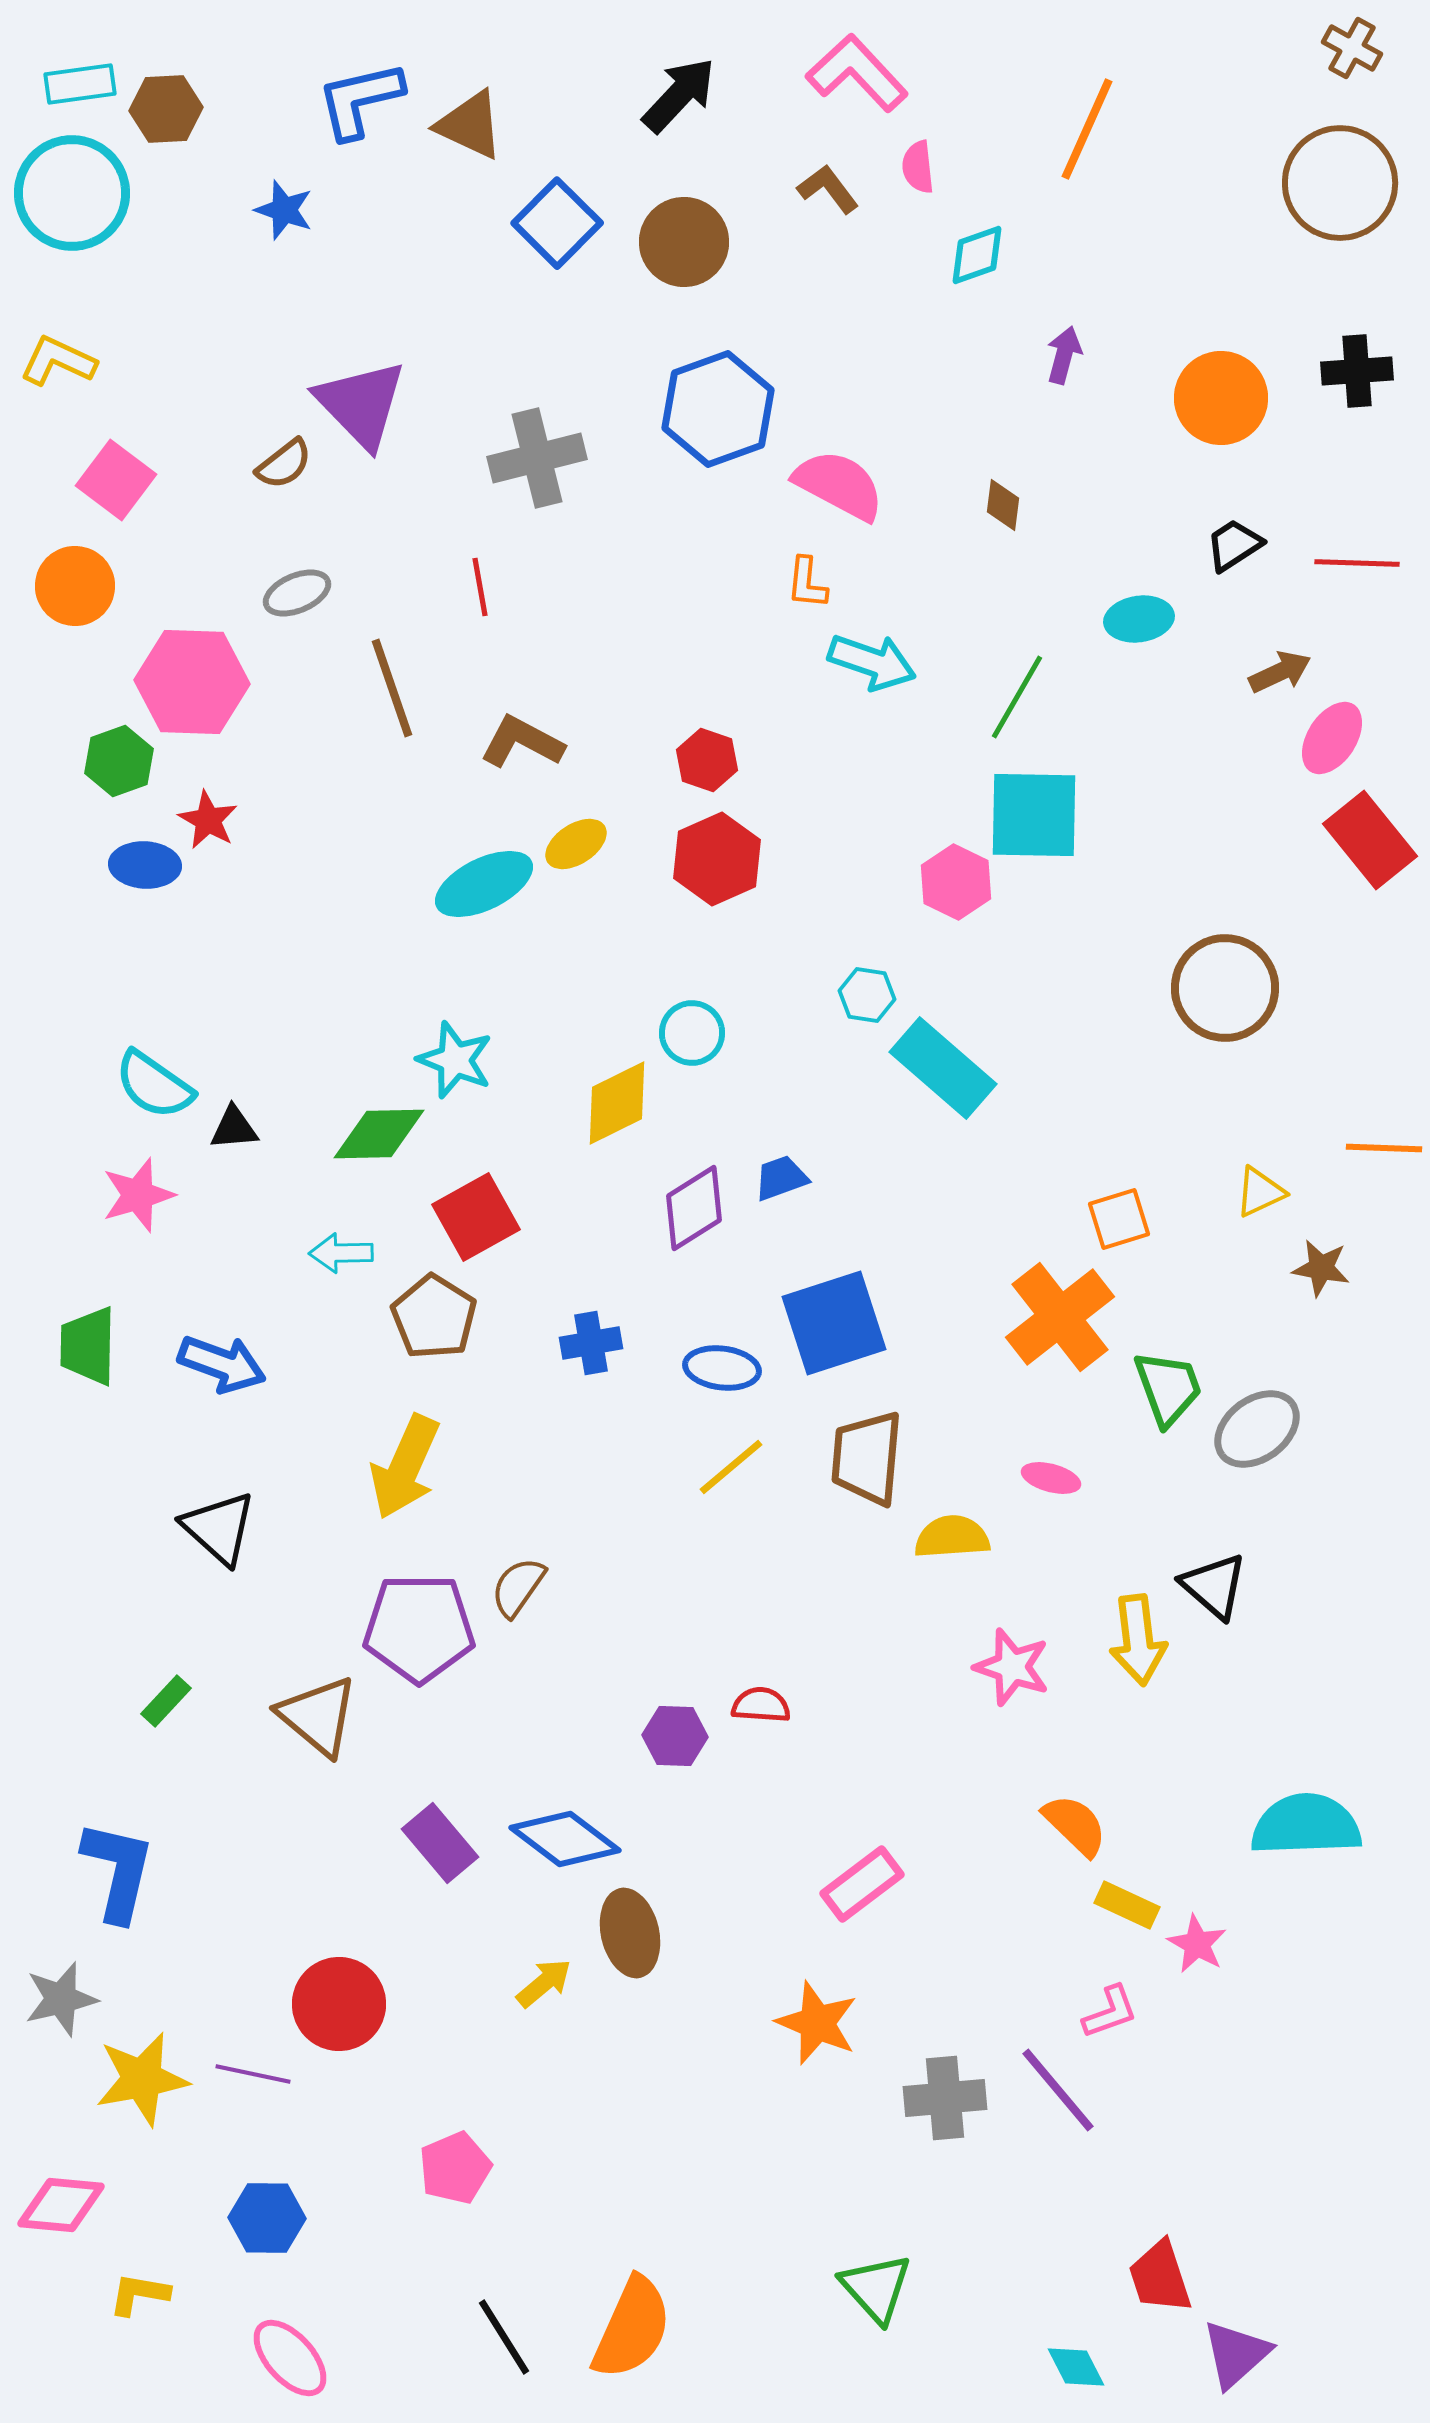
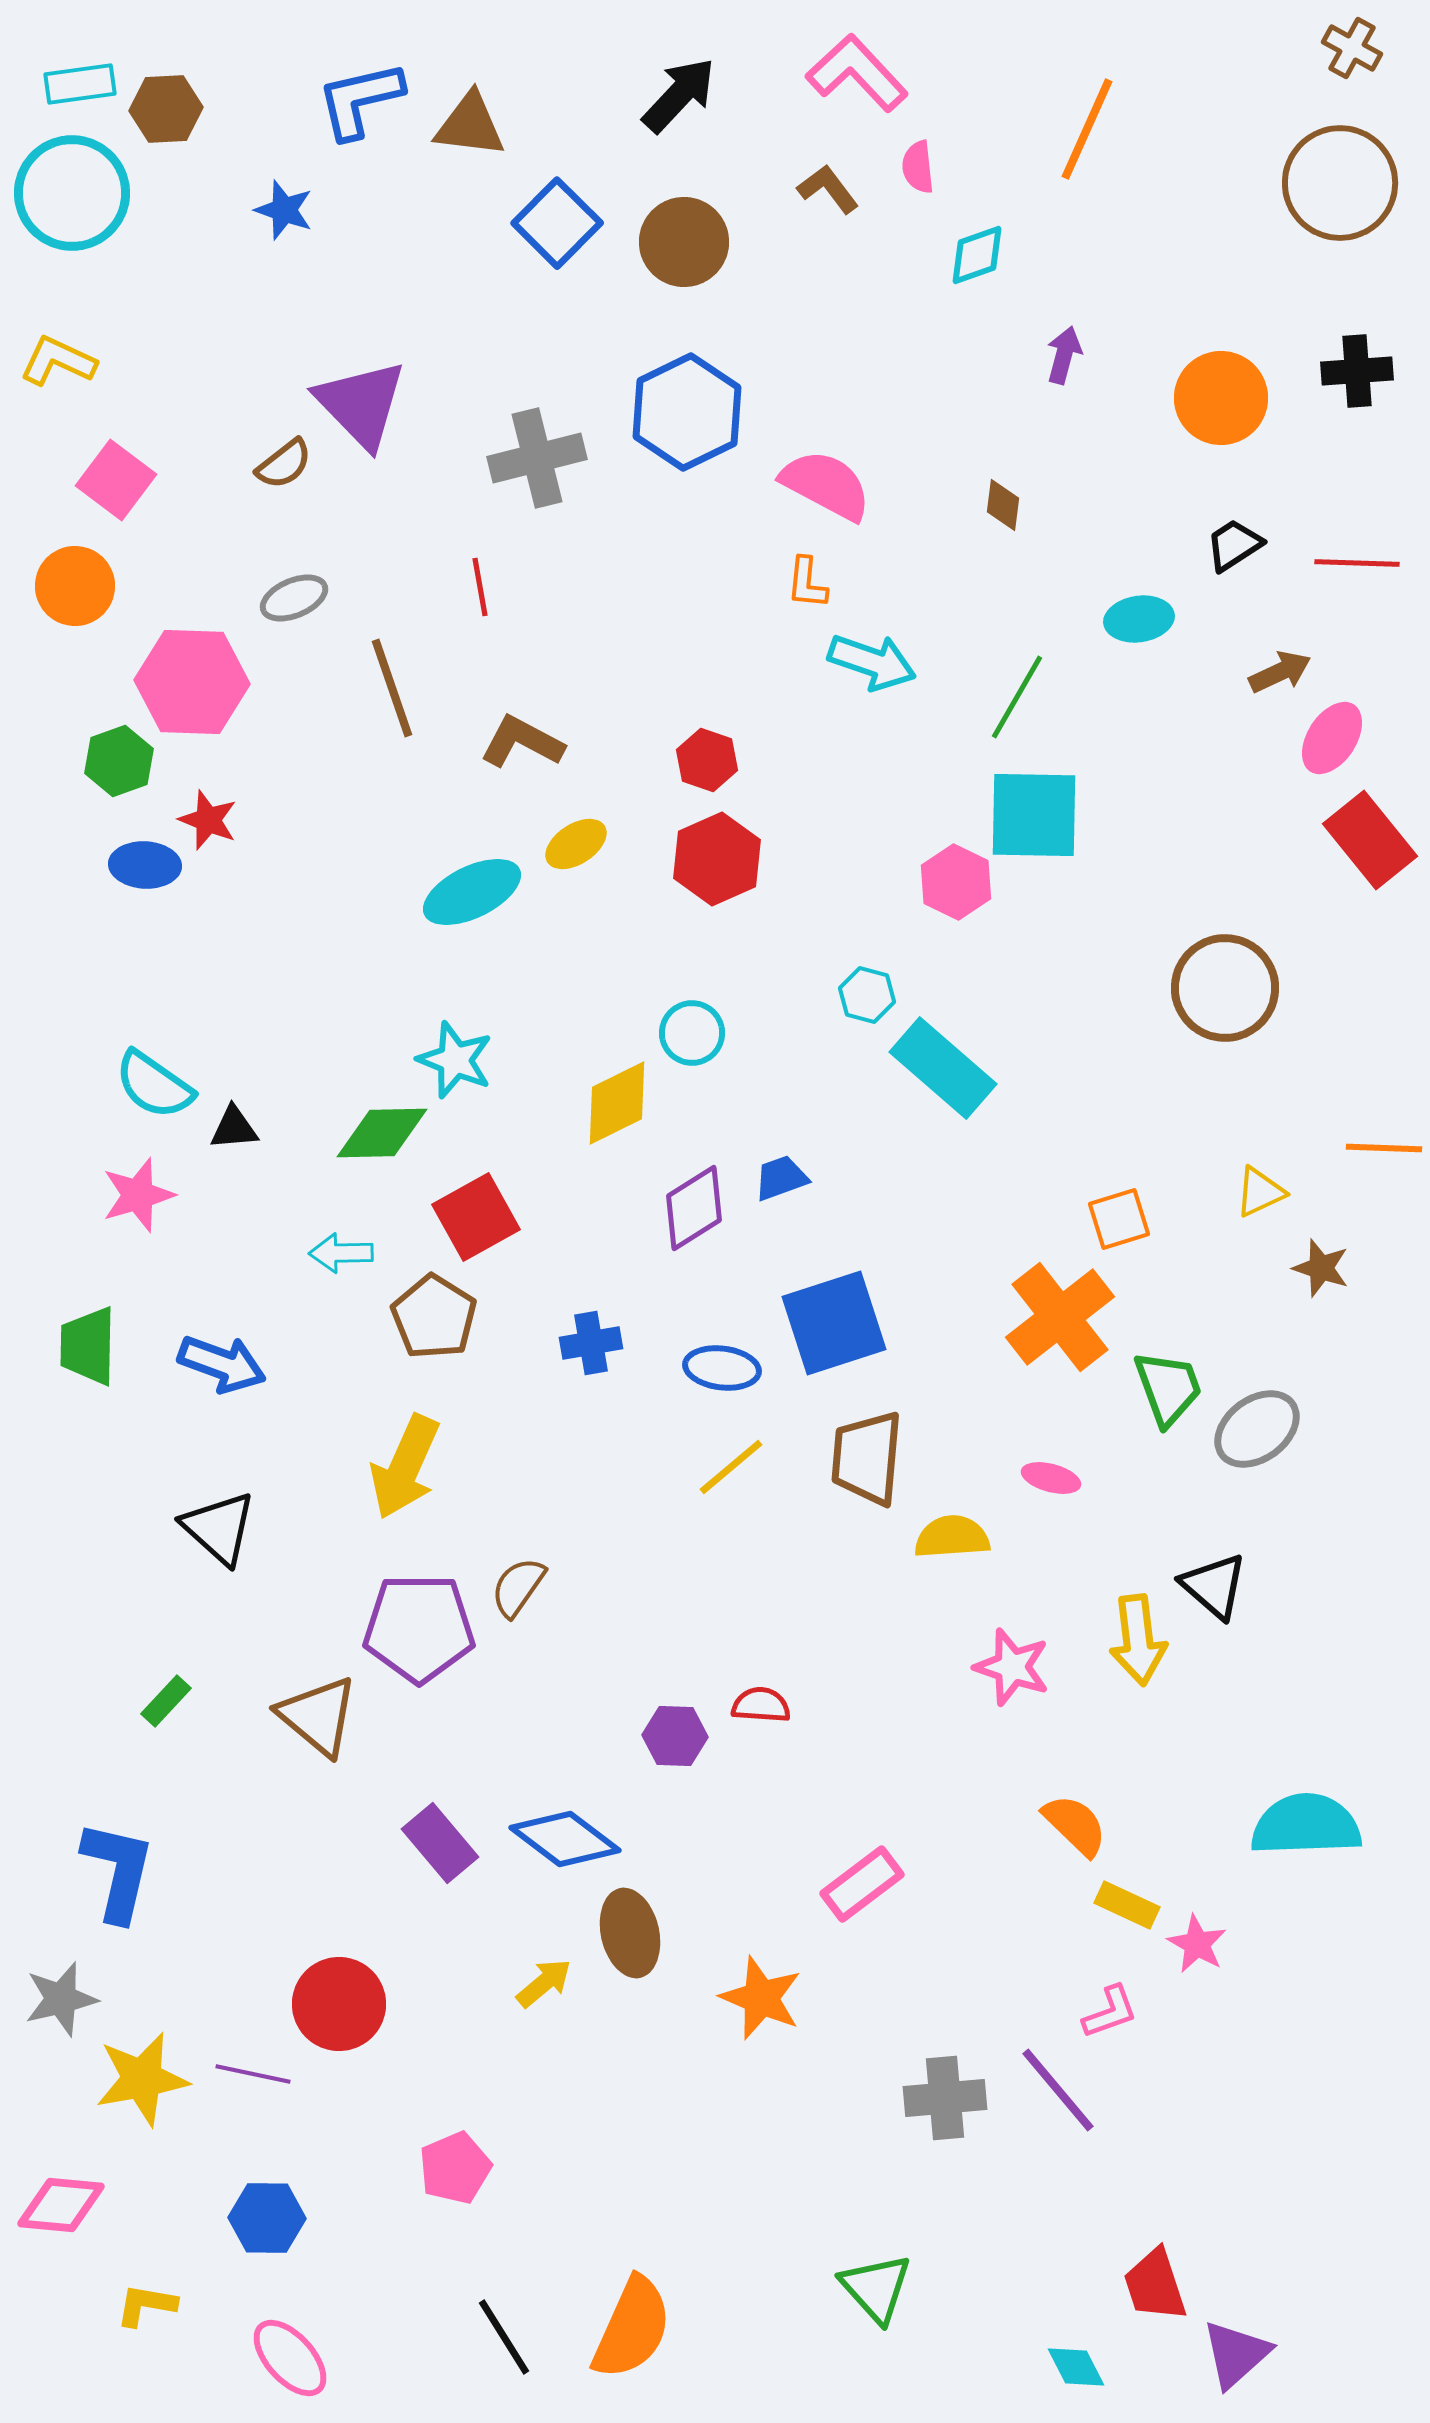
brown triangle at (470, 125): rotated 18 degrees counterclockwise
blue hexagon at (718, 409): moved 31 px left, 3 px down; rotated 6 degrees counterclockwise
pink semicircle at (839, 485): moved 13 px left
gray ellipse at (297, 593): moved 3 px left, 5 px down
red star at (208, 820): rotated 8 degrees counterclockwise
cyan ellipse at (484, 884): moved 12 px left, 8 px down
cyan hexagon at (867, 995): rotated 6 degrees clockwise
green diamond at (379, 1134): moved 3 px right, 1 px up
brown star at (1321, 1268): rotated 8 degrees clockwise
orange star at (817, 2023): moved 56 px left, 25 px up
red trapezoid at (1160, 2277): moved 5 px left, 8 px down
yellow L-shape at (139, 2294): moved 7 px right, 11 px down
